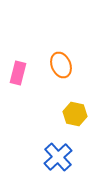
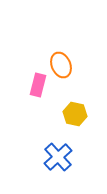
pink rectangle: moved 20 px right, 12 px down
